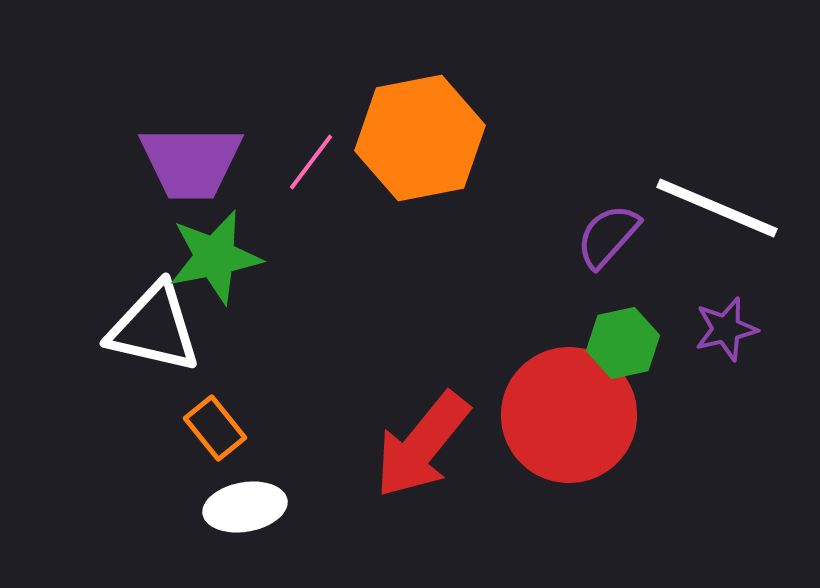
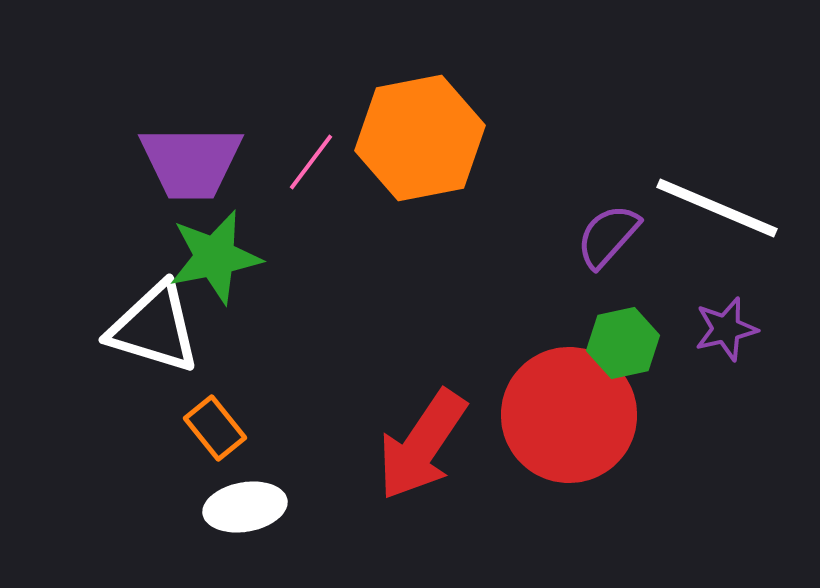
white triangle: rotated 4 degrees clockwise
red arrow: rotated 5 degrees counterclockwise
